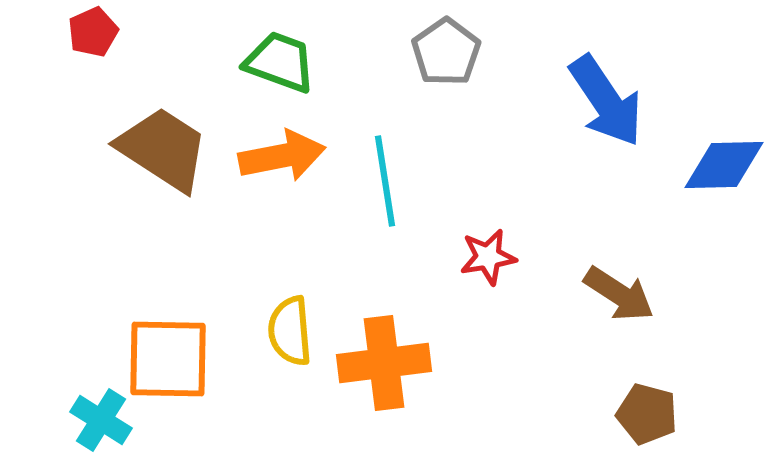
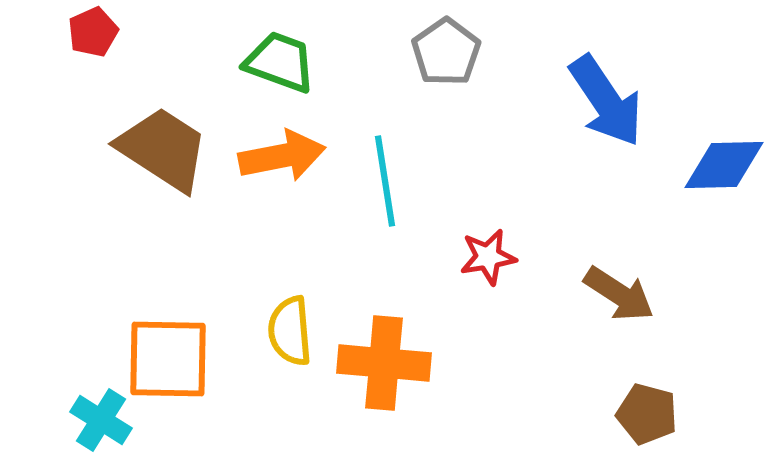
orange cross: rotated 12 degrees clockwise
